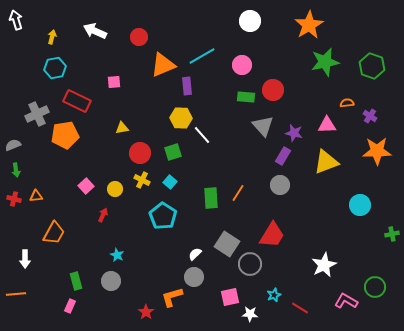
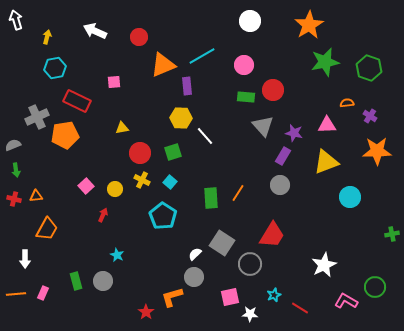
yellow arrow at (52, 37): moved 5 px left
pink circle at (242, 65): moved 2 px right
green hexagon at (372, 66): moved 3 px left, 2 px down
gray cross at (37, 114): moved 3 px down
white line at (202, 135): moved 3 px right, 1 px down
cyan circle at (360, 205): moved 10 px left, 8 px up
orange trapezoid at (54, 233): moved 7 px left, 4 px up
gray square at (227, 244): moved 5 px left, 1 px up
gray circle at (111, 281): moved 8 px left
pink rectangle at (70, 306): moved 27 px left, 13 px up
